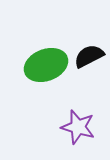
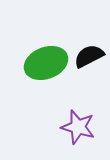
green ellipse: moved 2 px up
